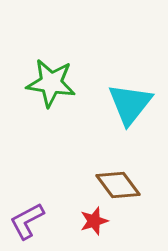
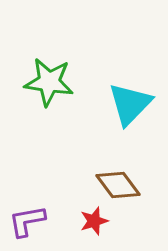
green star: moved 2 px left, 1 px up
cyan triangle: rotated 6 degrees clockwise
purple L-shape: rotated 18 degrees clockwise
